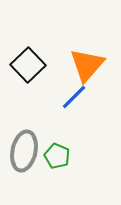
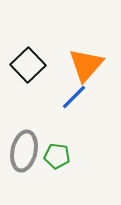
orange triangle: moved 1 px left
green pentagon: rotated 15 degrees counterclockwise
